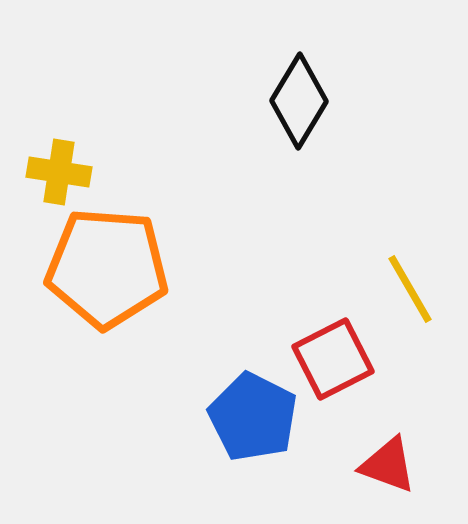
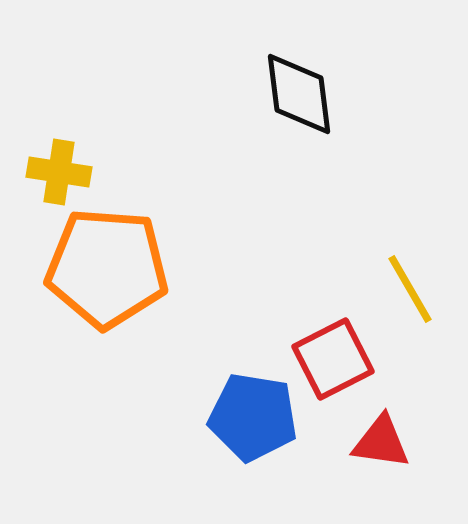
black diamond: moved 7 px up; rotated 38 degrees counterclockwise
blue pentagon: rotated 18 degrees counterclockwise
red triangle: moved 7 px left, 23 px up; rotated 12 degrees counterclockwise
